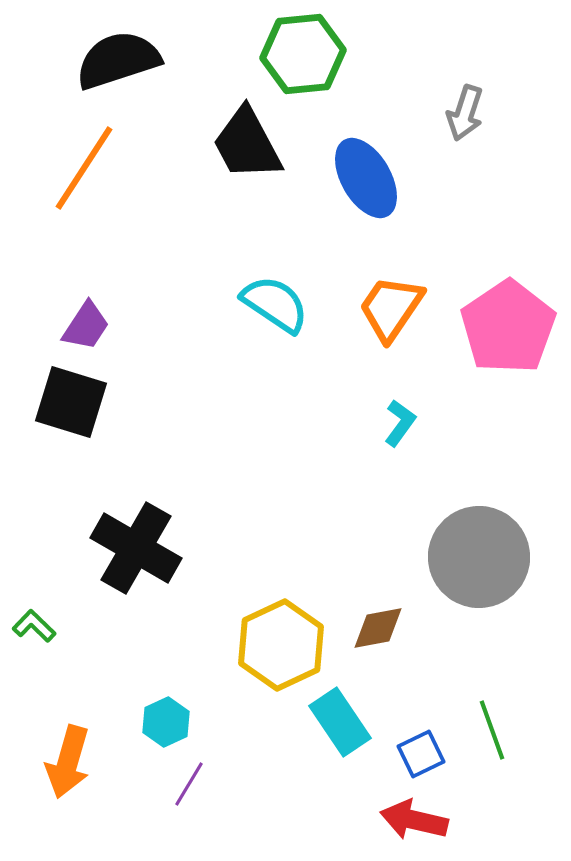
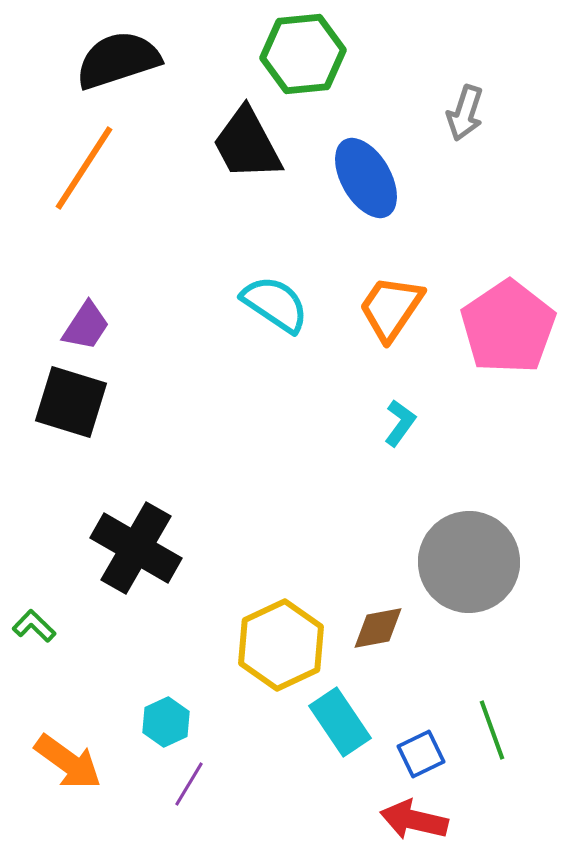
gray circle: moved 10 px left, 5 px down
orange arrow: rotated 70 degrees counterclockwise
